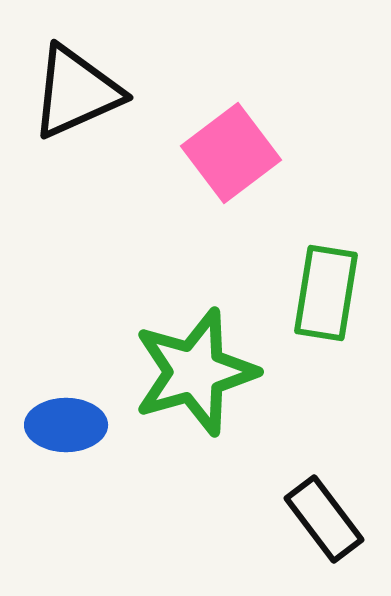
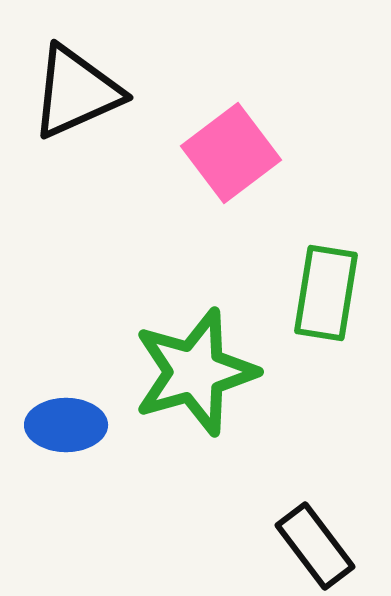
black rectangle: moved 9 px left, 27 px down
